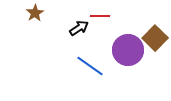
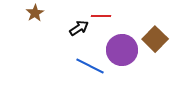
red line: moved 1 px right
brown square: moved 1 px down
purple circle: moved 6 px left
blue line: rotated 8 degrees counterclockwise
